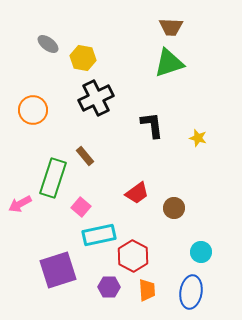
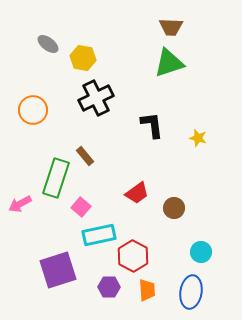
green rectangle: moved 3 px right
